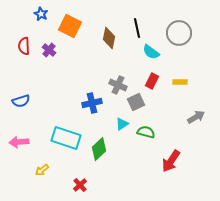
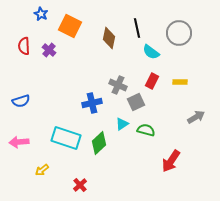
green semicircle: moved 2 px up
green diamond: moved 6 px up
